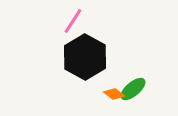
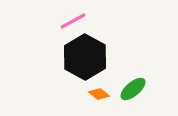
pink line: rotated 28 degrees clockwise
orange diamond: moved 15 px left
